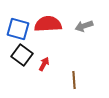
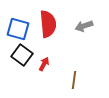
red semicircle: rotated 88 degrees clockwise
brown line: rotated 12 degrees clockwise
